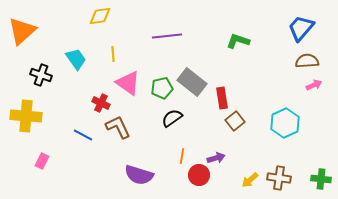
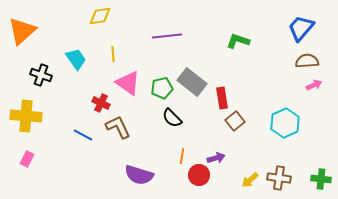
black semicircle: rotated 100 degrees counterclockwise
pink rectangle: moved 15 px left, 2 px up
